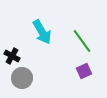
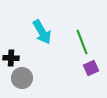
green line: moved 1 px down; rotated 15 degrees clockwise
black cross: moved 1 px left, 2 px down; rotated 28 degrees counterclockwise
purple square: moved 7 px right, 3 px up
